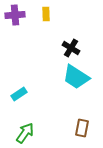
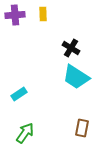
yellow rectangle: moved 3 px left
